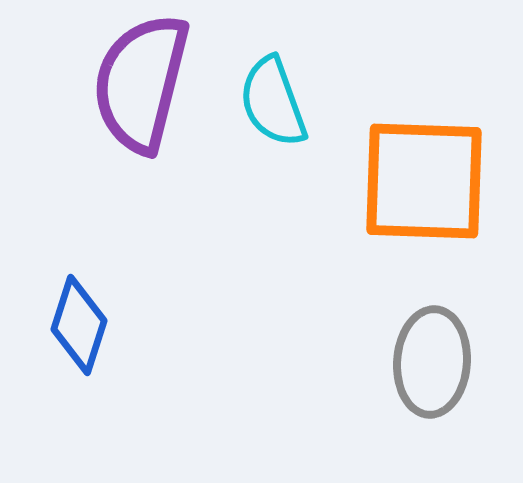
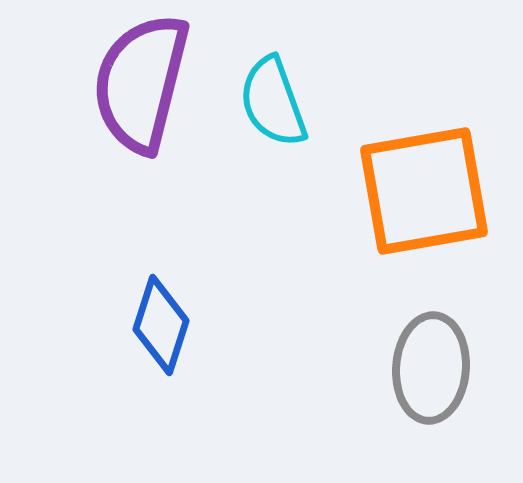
orange square: moved 10 px down; rotated 12 degrees counterclockwise
blue diamond: moved 82 px right
gray ellipse: moved 1 px left, 6 px down
